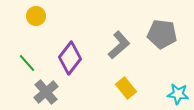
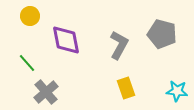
yellow circle: moved 6 px left
gray pentagon: rotated 8 degrees clockwise
gray L-shape: rotated 20 degrees counterclockwise
purple diamond: moved 4 px left, 18 px up; rotated 48 degrees counterclockwise
yellow rectangle: rotated 20 degrees clockwise
cyan star: moved 1 px left, 3 px up
